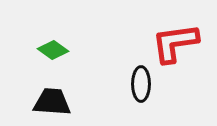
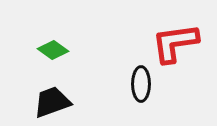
black trapezoid: rotated 24 degrees counterclockwise
